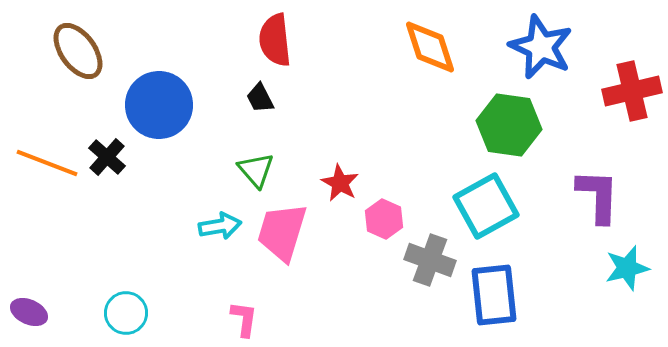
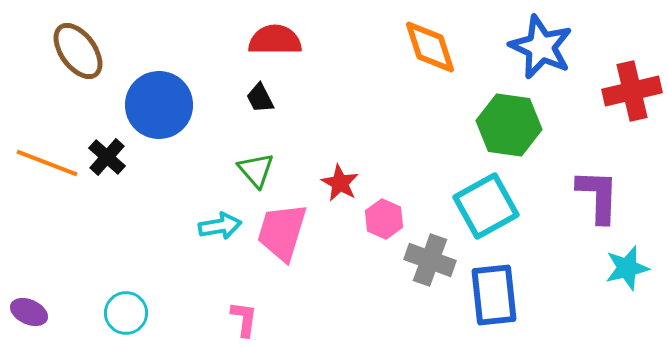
red semicircle: rotated 96 degrees clockwise
